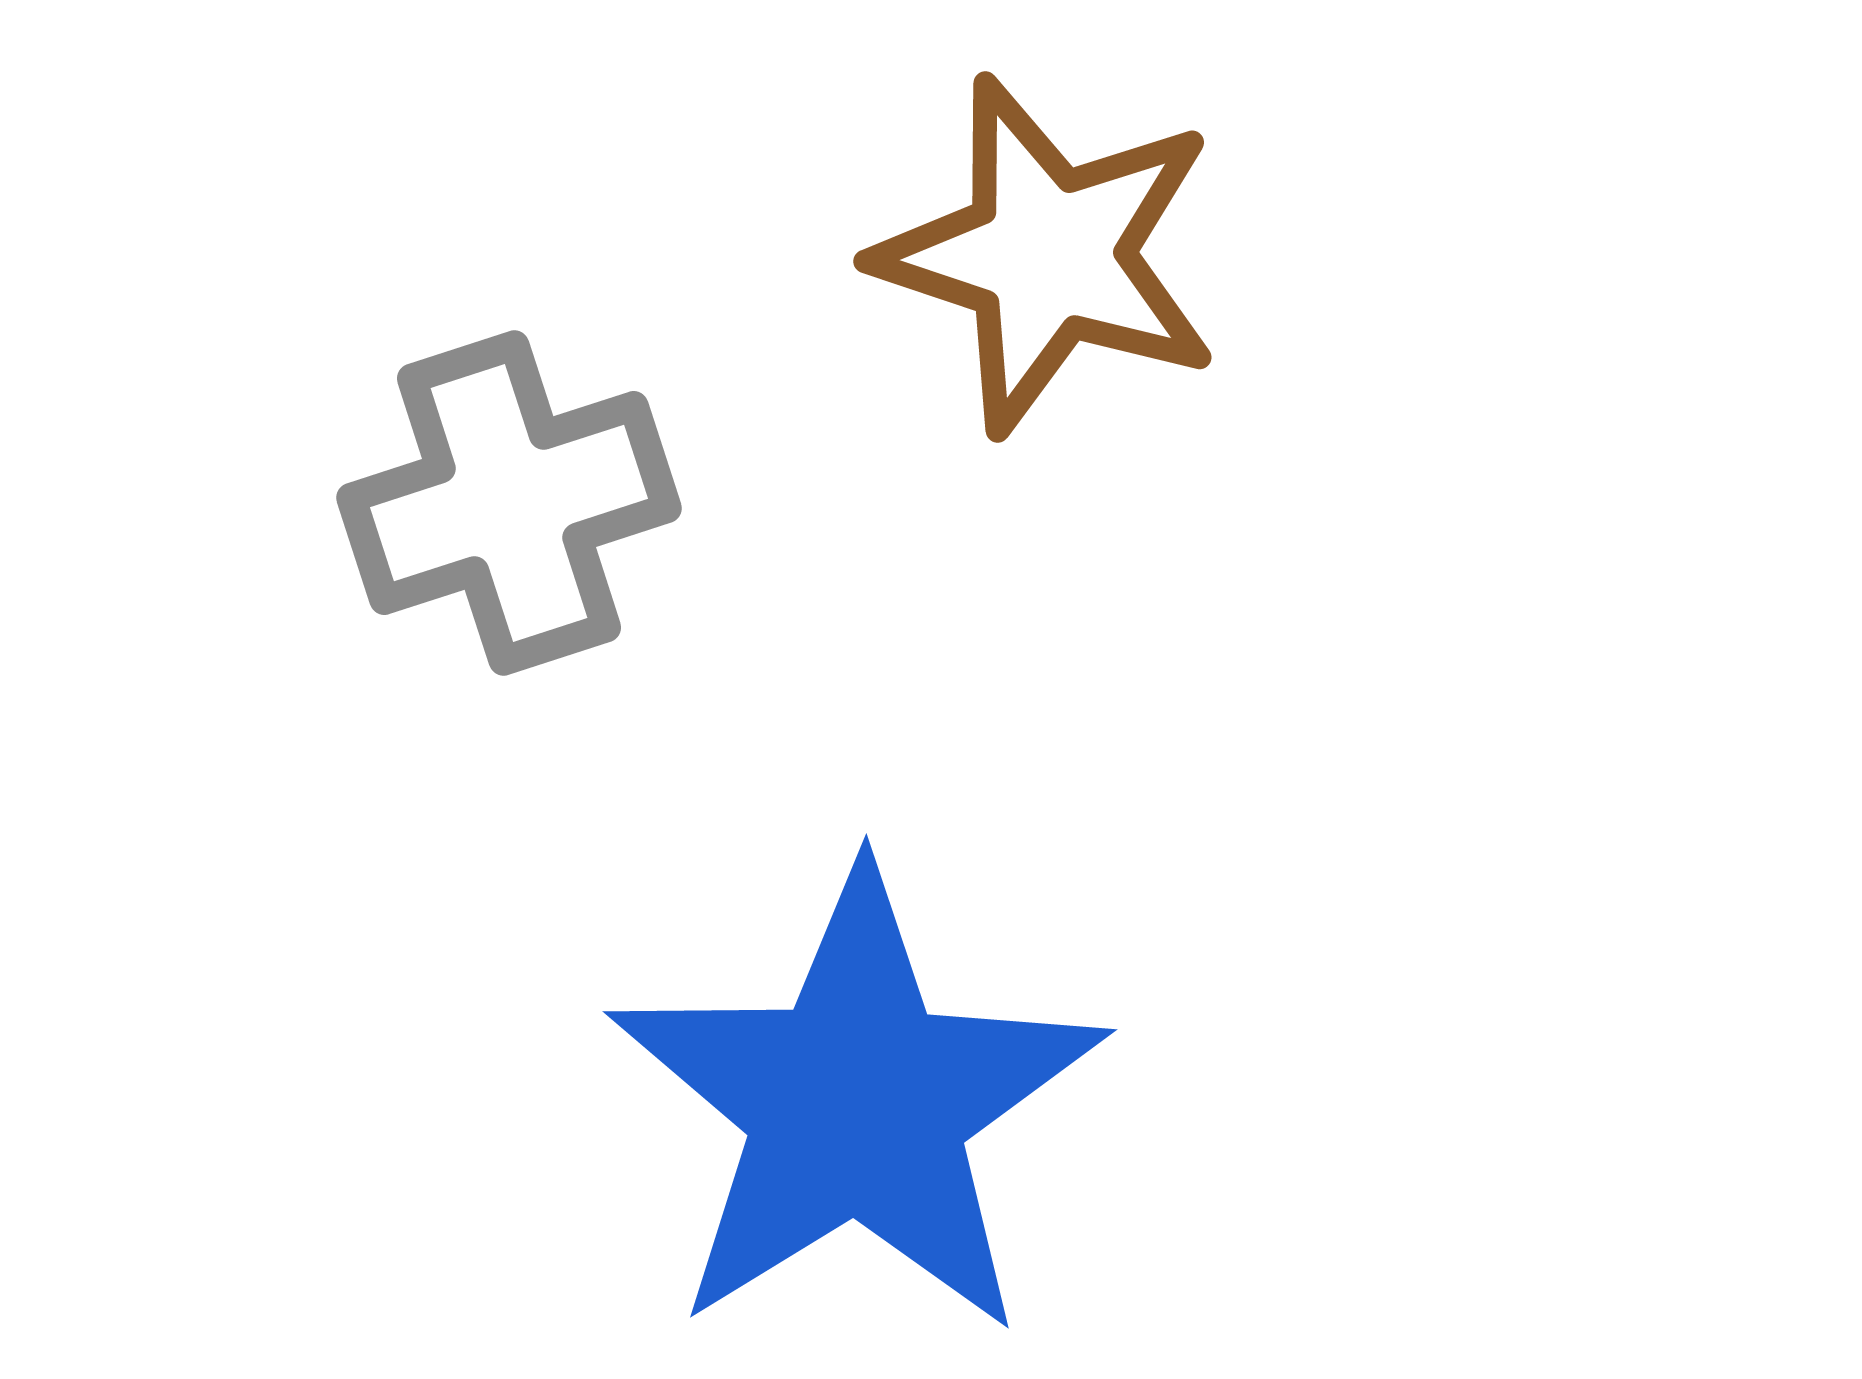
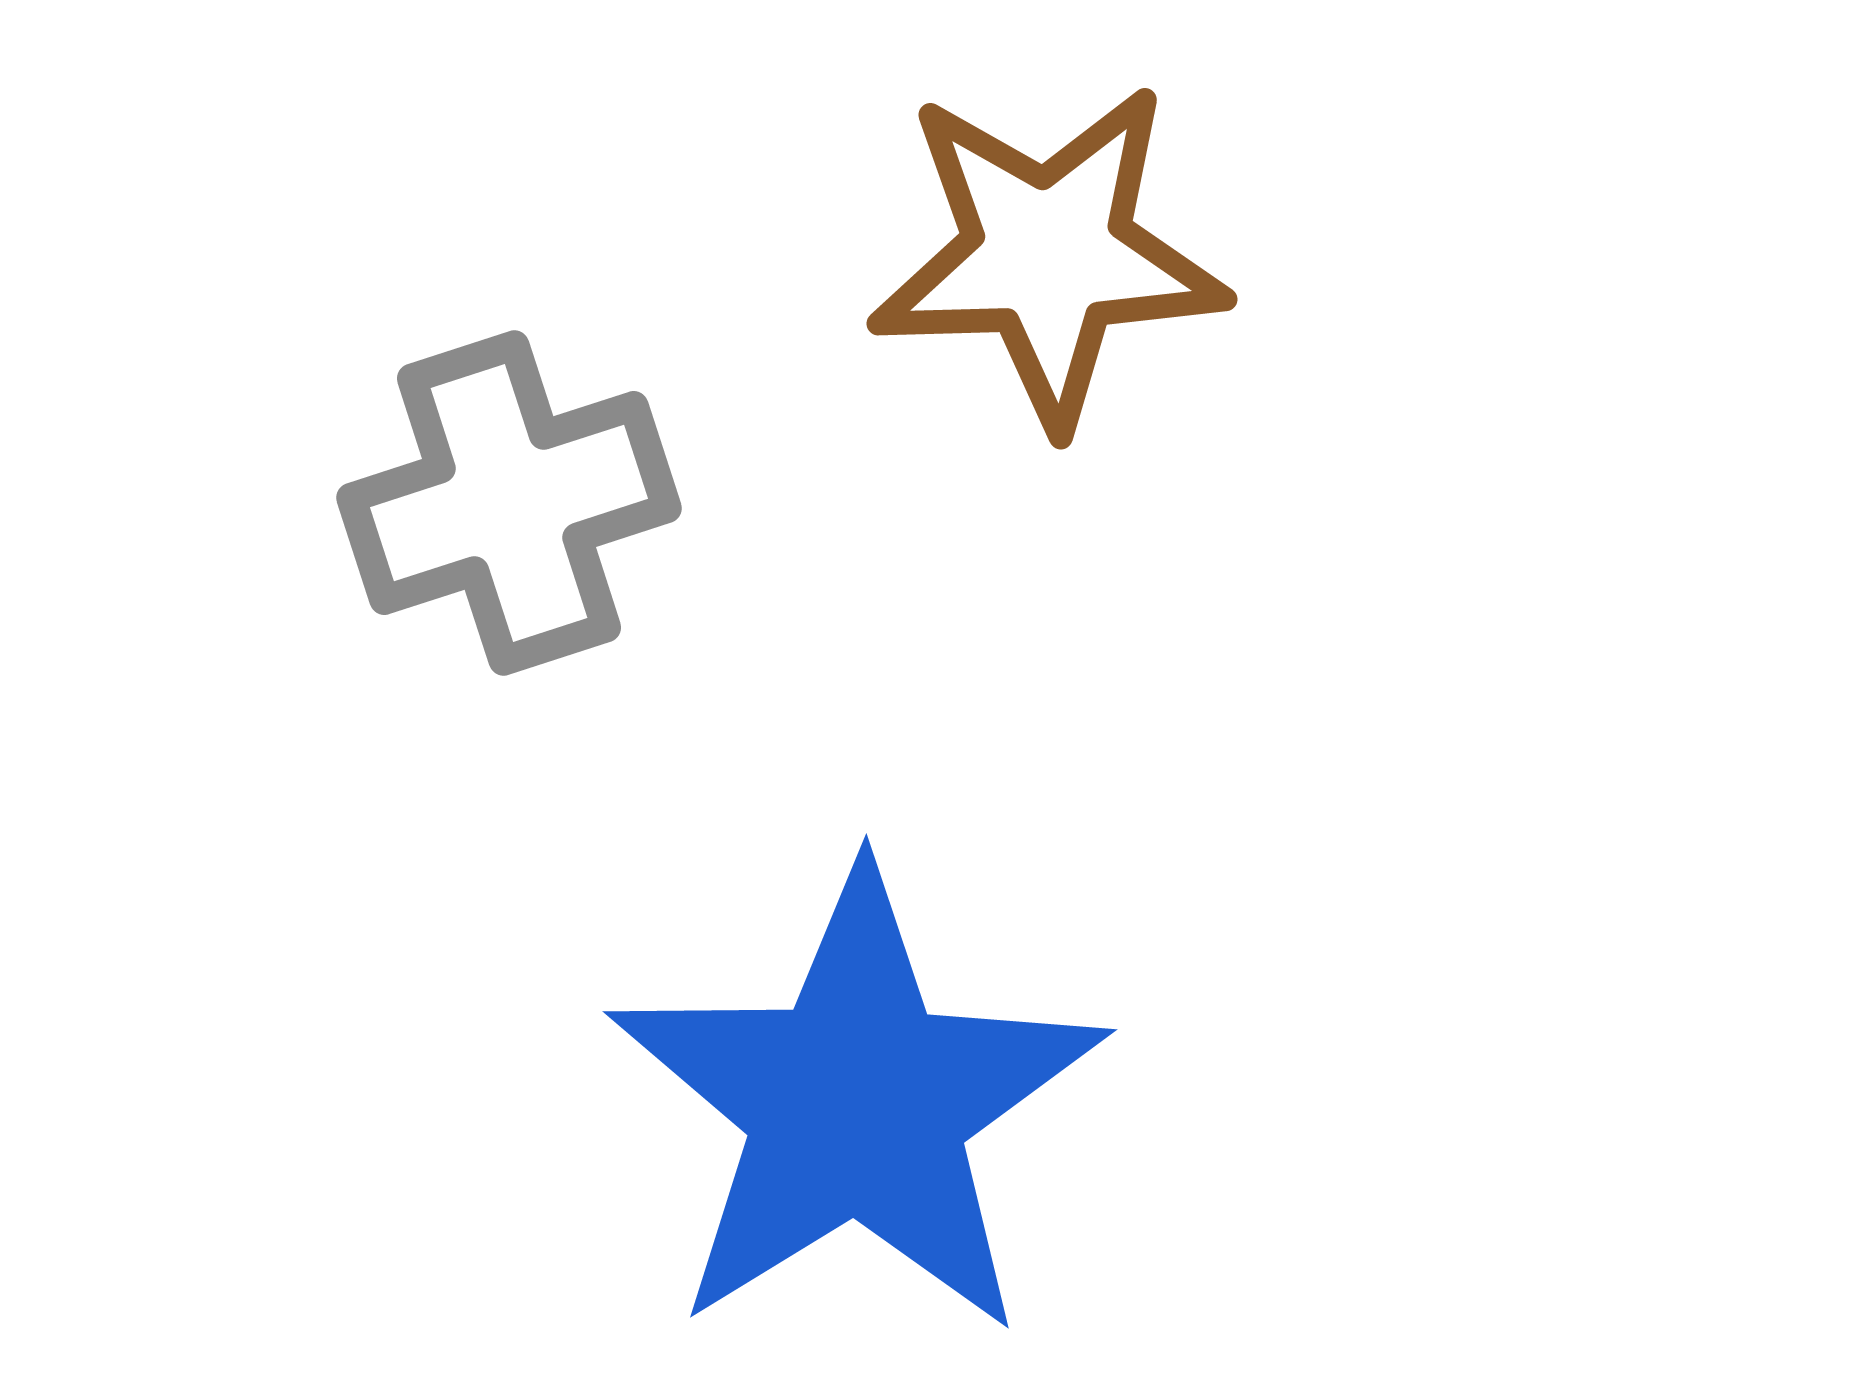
brown star: rotated 20 degrees counterclockwise
